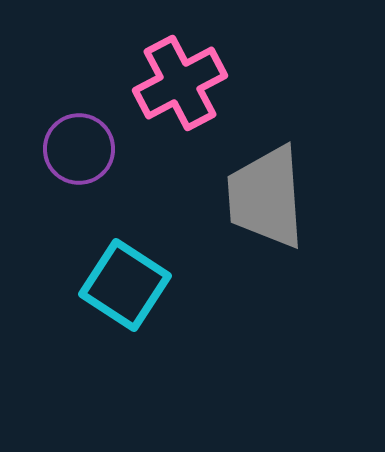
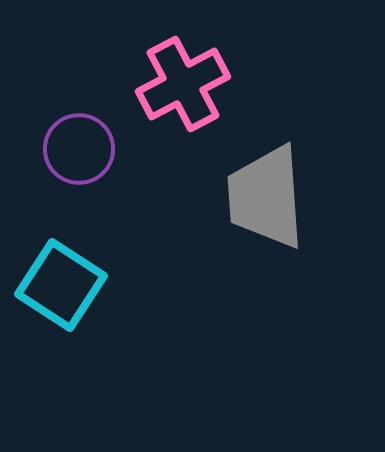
pink cross: moved 3 px right, 1 px down
cyan square: moved 64 px left
